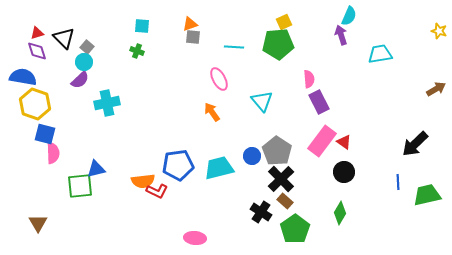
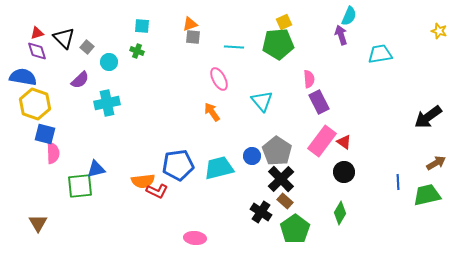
cyan circle at (84, 62): moved 25 px right
brown arrow at (436, 89): moved 74 px down
black arrow at (415, 144): moved 13 px right, 27 px up; rotated 8 degrees clockwise
